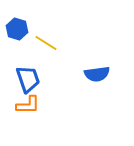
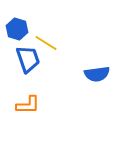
blue trapezoid: moved 20 px up
